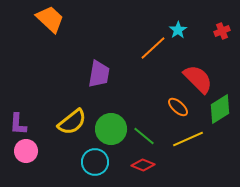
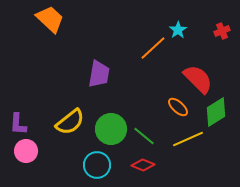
green diamond: moved 4 px left, 3 px down
yellow semicircle: moved 2 px left
cyan circle: moved 2 px right, 3 px down
